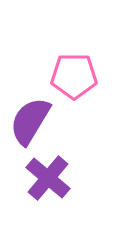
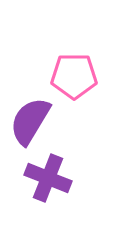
purple cross: rotated 18 degrees counterclockwise
